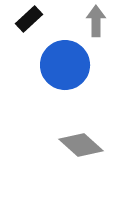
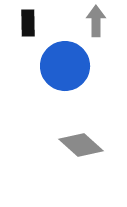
black rectangle: moved 1 px left, 4 px down; rotated 48 degrees counterclockwise
blue circle: moved 1 px down
